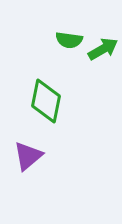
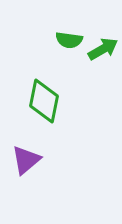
green diamond: moved 2 px left
purple triangle: moved 2 px left, 4 px down
